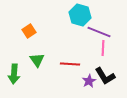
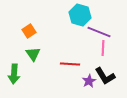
green triangle: moved 4 px left, 6 px up
